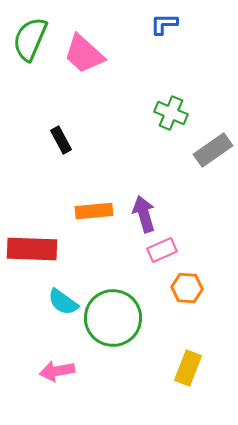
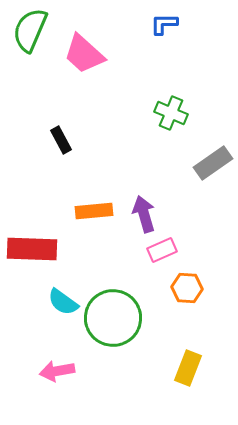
green semicircle: moved 9 px up
gray rectangle: moved 13 px down
